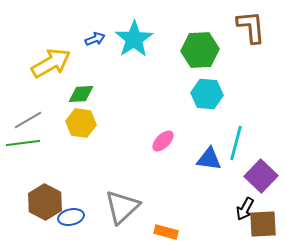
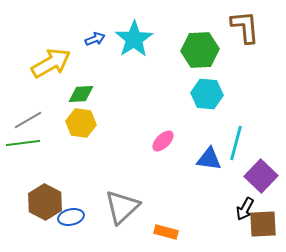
brown L-shape: moved 6 px left
